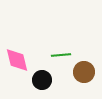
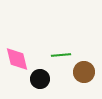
pink diamond: moved 1 px up
black circle: moved 2 px left, 1 px up
